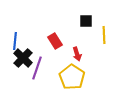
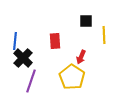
red rectangle: rotated 28 degrees clockwise
red arrow: moved 4 px right, 3 px down; rotated 40 degrees clockwise
purple line: moved 6 px left, 13 px down
